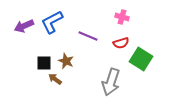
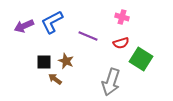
black square: moved 1 px up
